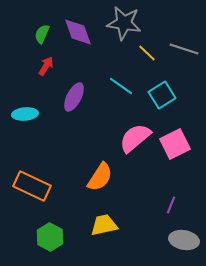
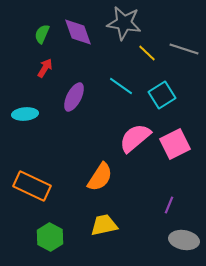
red arrow: moved 1 px left, 2 px down
purple line: moved 2 px left
